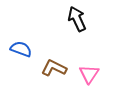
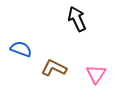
pink triangle: moved 7 px right
